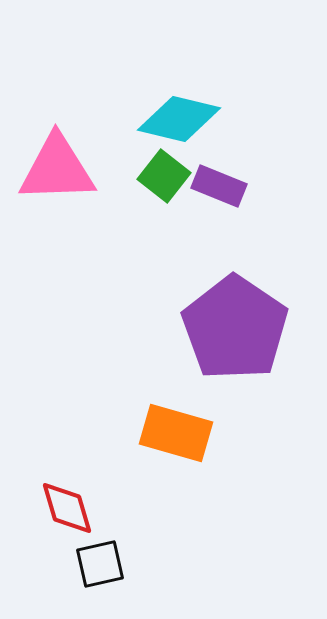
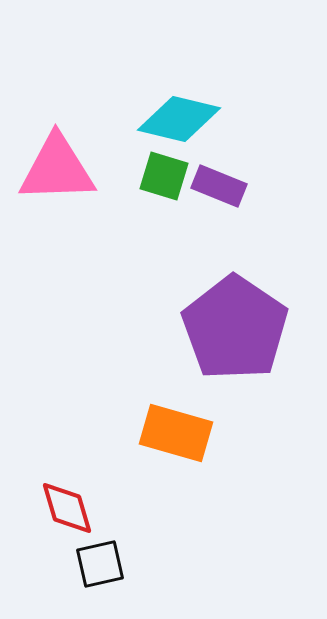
green square: rotated 21 degrees counterclockwise
